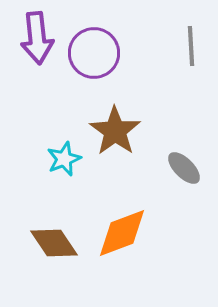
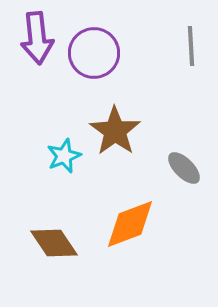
cyan star: moved 3 px up
orange diamond: moved 8 px right, 9 px up
